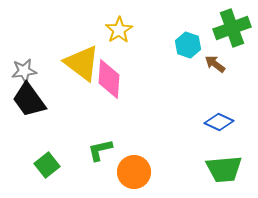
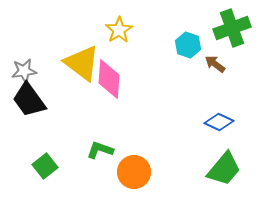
green L-shape: rotated 32 degrees clockwise
green square: moved 2 px left, 1 px down
green trapezoid: rotated 45 degrees counterclockwise
